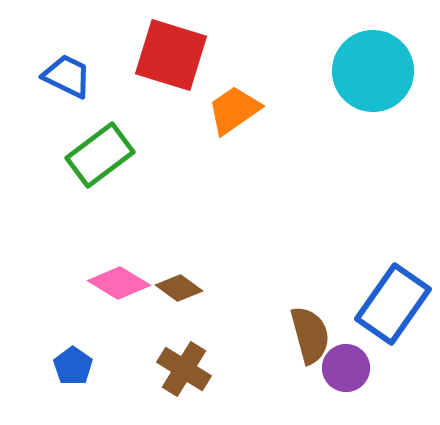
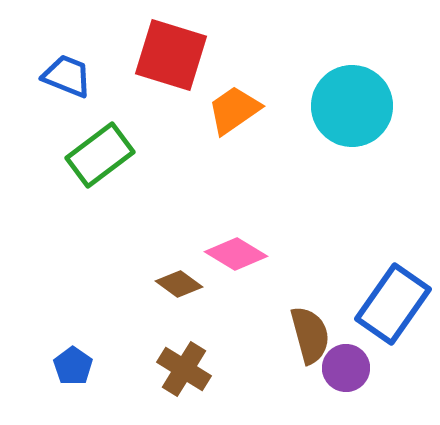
cyan circle: moved 21 px left, 35 px down
blue trapezoid: rotated 4 degrees counterclockwise
pink diamond: moved 117 px right, 29 px up
brown diamond: moved 4 px up
